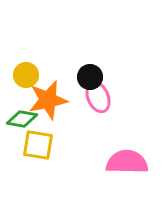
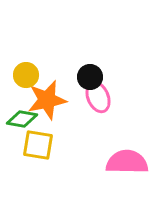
orange star: moved 1 px left
